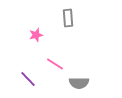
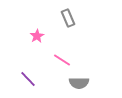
gray rectangle: rotated 18 degrees counterclockwise
pink star: moved 1 px right, 1 px down; rotated 16 degrees counterclockwise
pink line: moved 7 px right, 4 px up
